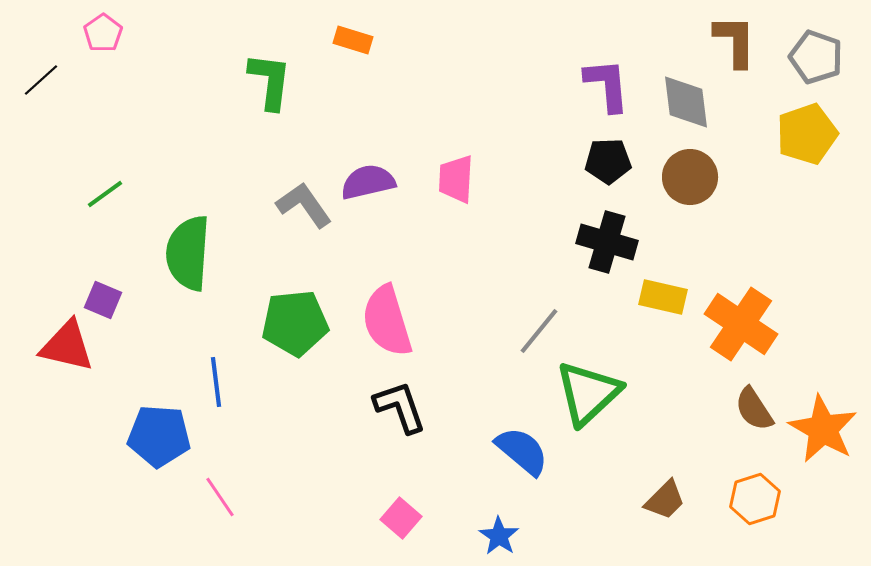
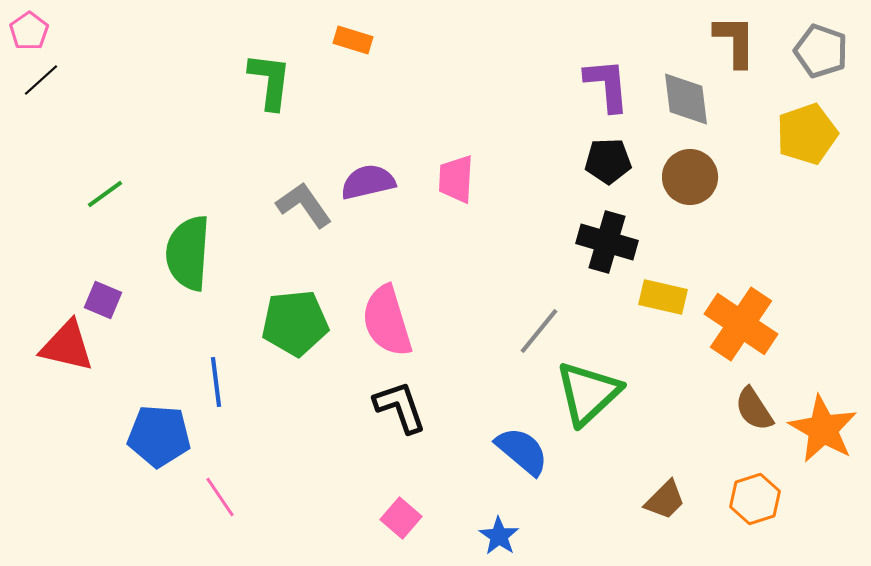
pink pentagon: moved 74 px left, 2 px up
gray pentagon: moved 5 px right, 6 px up
gray diamond: moved 3 px up
